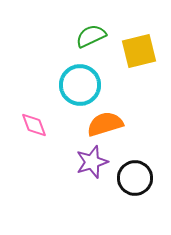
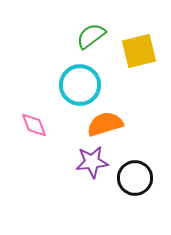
green semicircle: rotated 12 degrees counterclockwise
purple star: rotated 12 degrees clockwise
